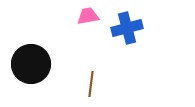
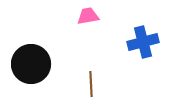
blue cross: moved 16 px right, 14 px down
brown line: rotated 10 degrees counterclockwise
